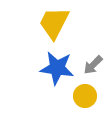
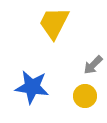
blue star: moved 25 px left, 19 px down
